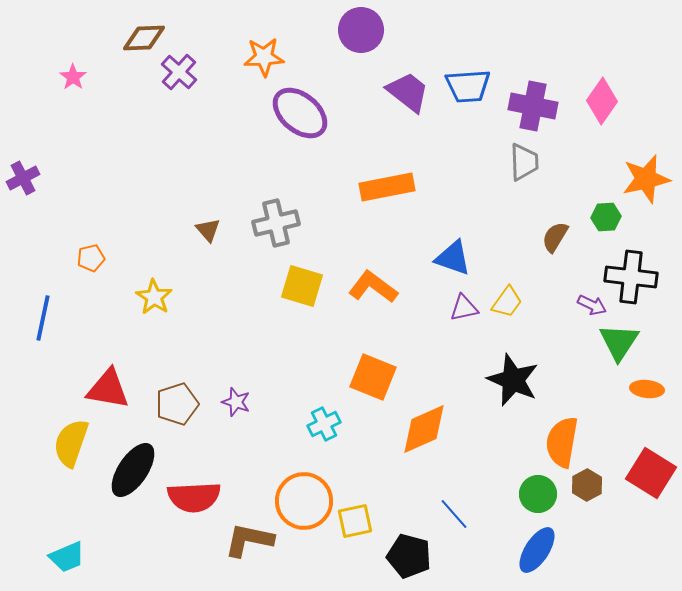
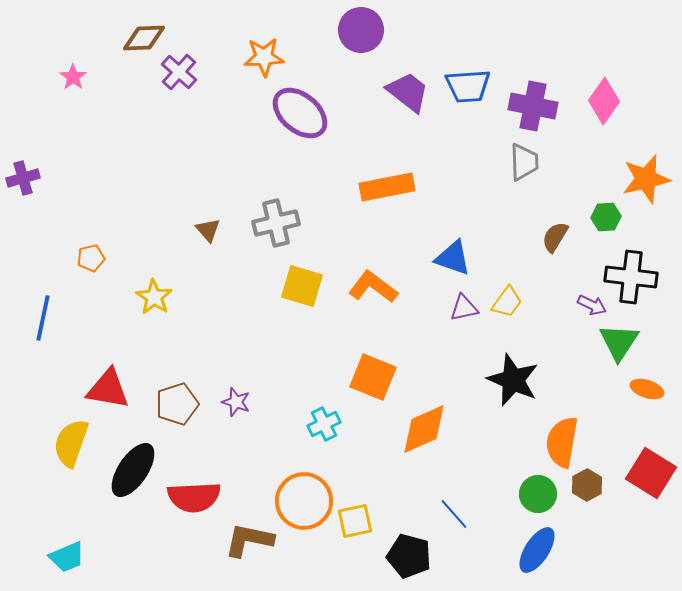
pink diamond at (602, 101): moved 2 px right
purple cross at (23, 178): rotated 12 degrees clockwise
orange ellipse at (647, 389): rotated 12 degrees clockwise
